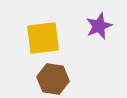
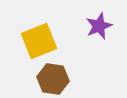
yellow square: moved 4 px left, 3 px down; rotated 15 degrees counterclockwise
